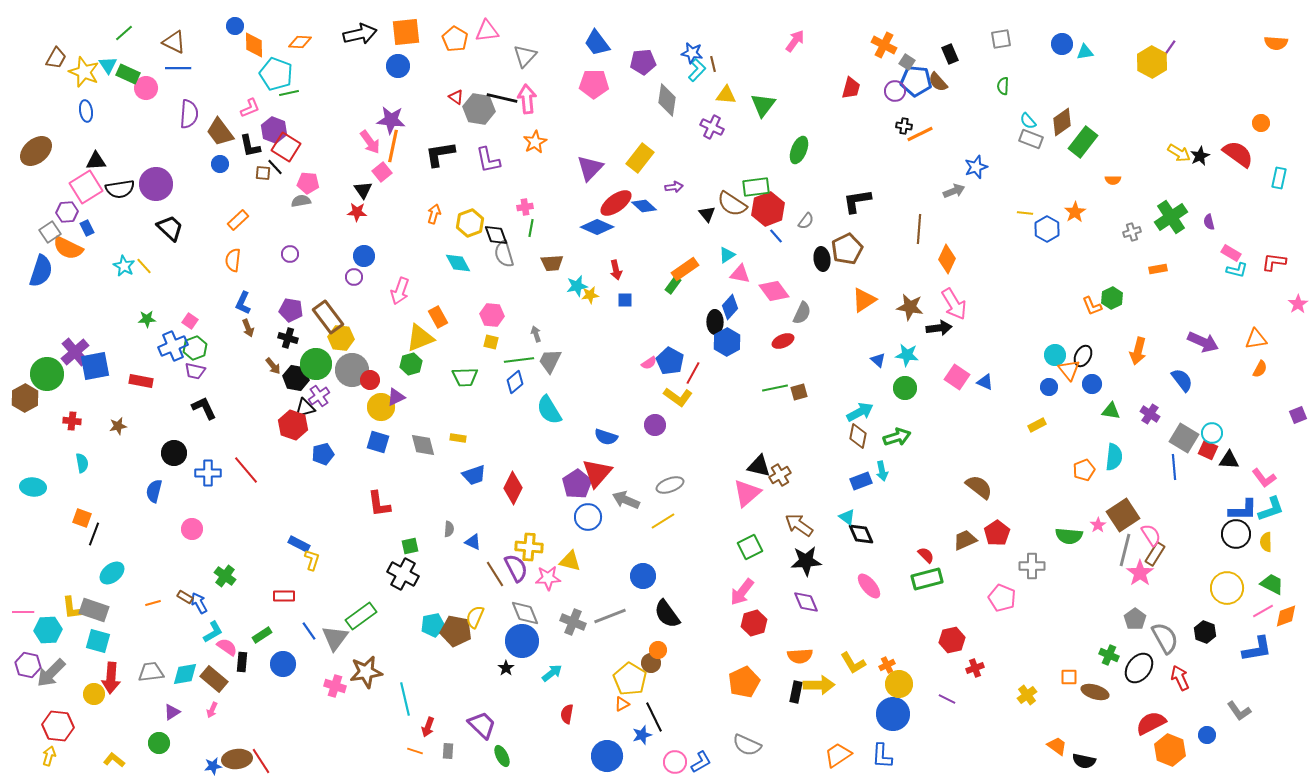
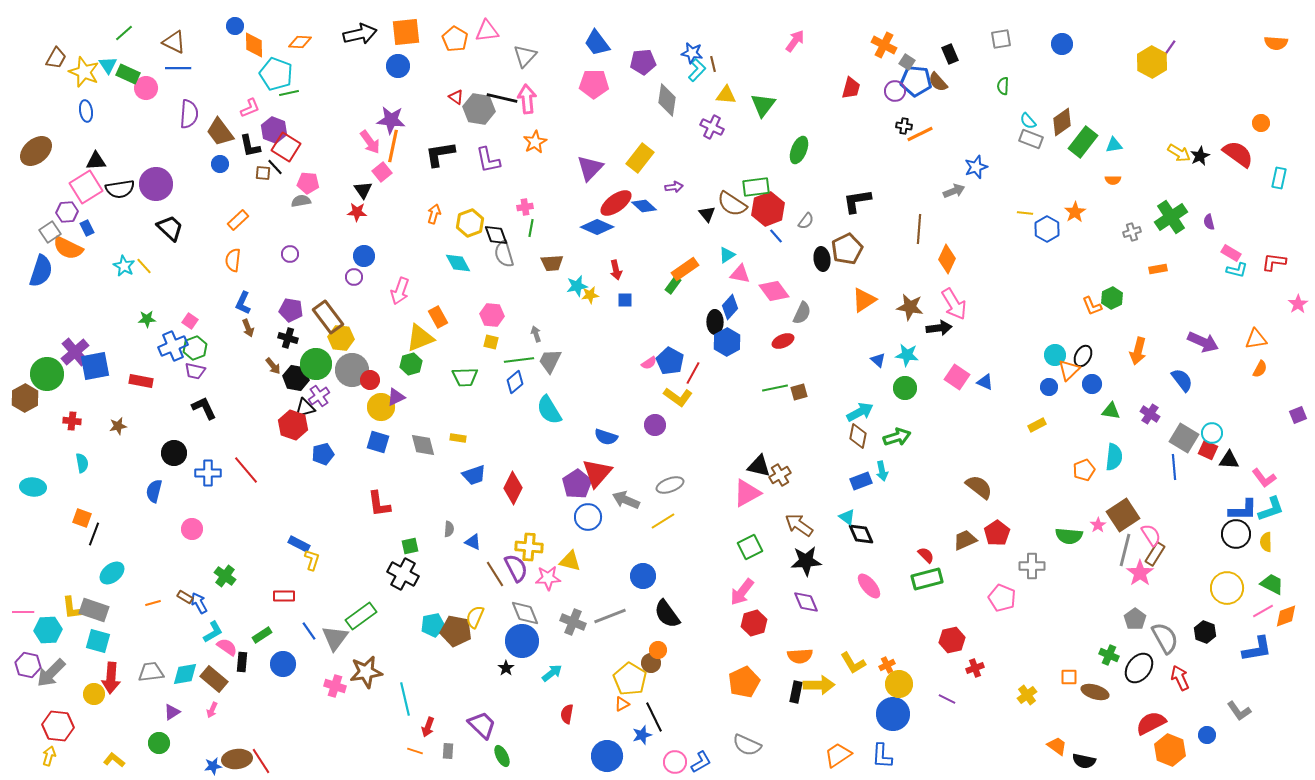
cyan triangle at (1085, 52): moved 29 px right, 93 px down
orange triangle at (1069, 370): rotated 25 degrees clockwise
pink triangle at (747, 493): rotated 12 degrees clockwise
